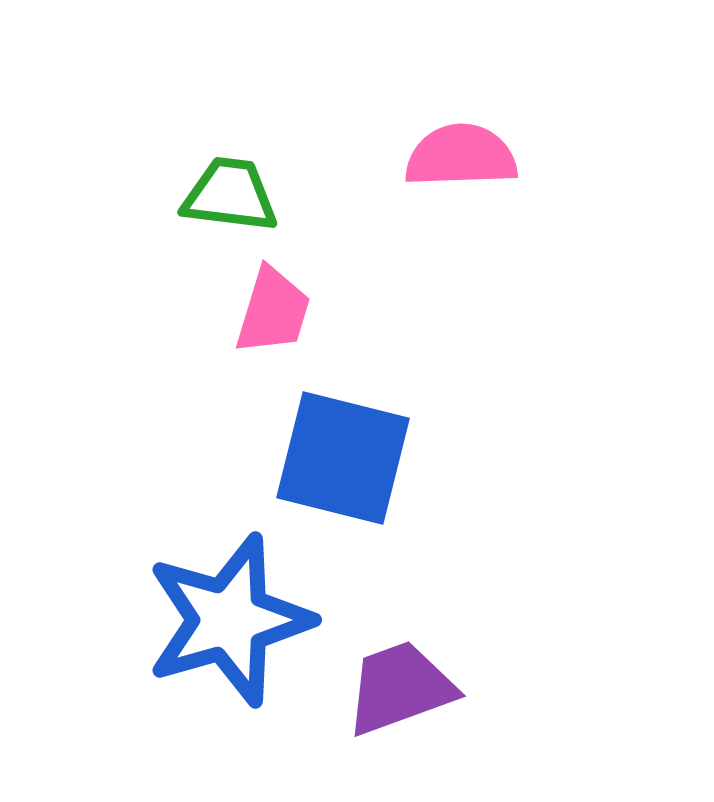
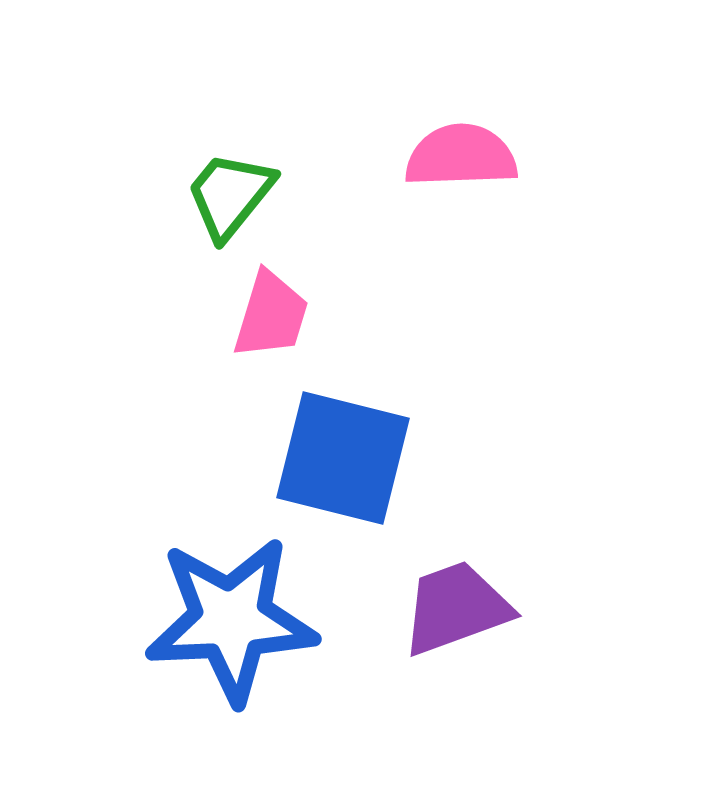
green trapezoid: rotated 58 degrees counterclockwise
pink trapezoid: moved 2 px left, 4 px down
blue star: moved 2 px right; rotated 13 degrees clockwise
purple trapezoid: moved 56 px right, 80 px up
